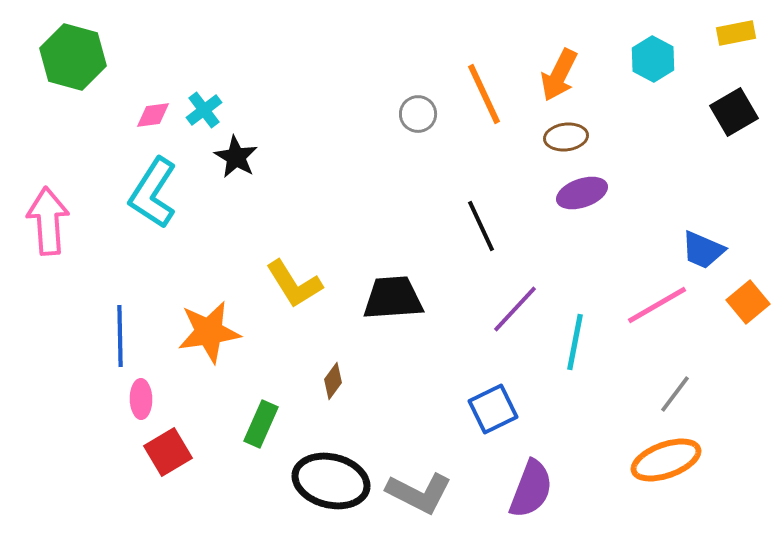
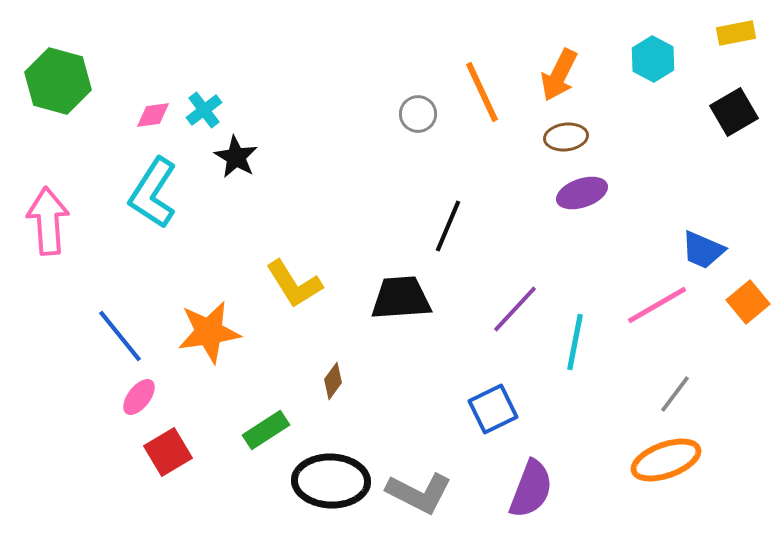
green hexagon: moved 15 px left, 24 px down
orange line: moved 2 px left, 2 px up
black line: moved 33 px left; rotated 48 degrees clockwise
black trapezoid: moved 8 px right
blue line: rotated 38 degrees counterclockwise
pink ellipse: moved 2 px left, 2 px up; rotated 39 degrees clockwise
green rectangle: moved 5 px right, 6 px down; rotated 33 degrees clockwise
black ellipse: rotated 12 degrees counterclockwise
